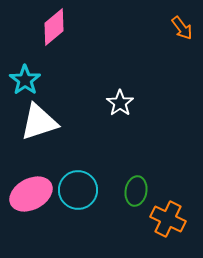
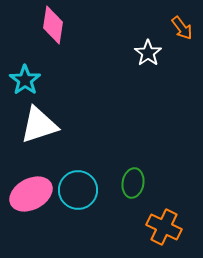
pink diamond: moved 1 px left, 2 px up; rotated 42 degrees counterclockwise
white star: moved 28 px right, 50 px up
white triangle: moved 3 px down
green ellipse: moved 3 px left, 8 px up
orange cross: moved 4 px left, 8 px down
